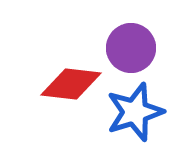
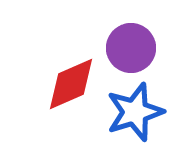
red diamond: rotated 30 degrees counterclockwise
